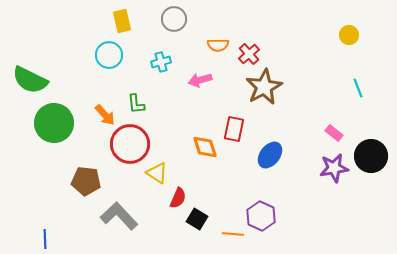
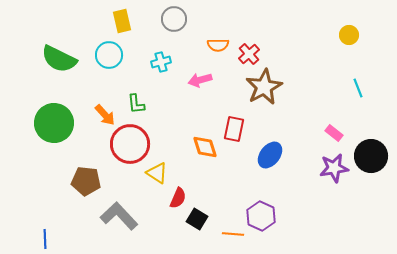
green semicircle: moved 29 px right, 21 px up
